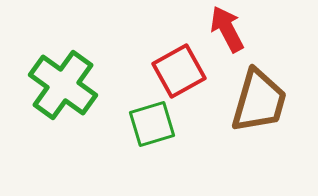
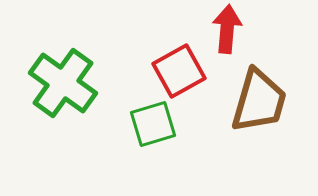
red arrow: rotated 33 degrees clockwise
green cross: moved 2 px up
green square: moved 1 px right
